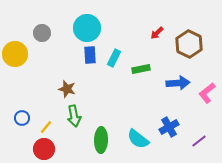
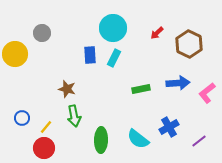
cyan circle: moved 26 px right
green rectangle: moved 20 px down
red circle: moved 1 px up
